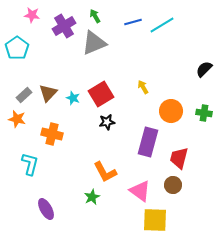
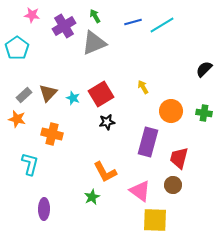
purple ellipse: moved 2 px left; rotated 30 degrees clockwise
